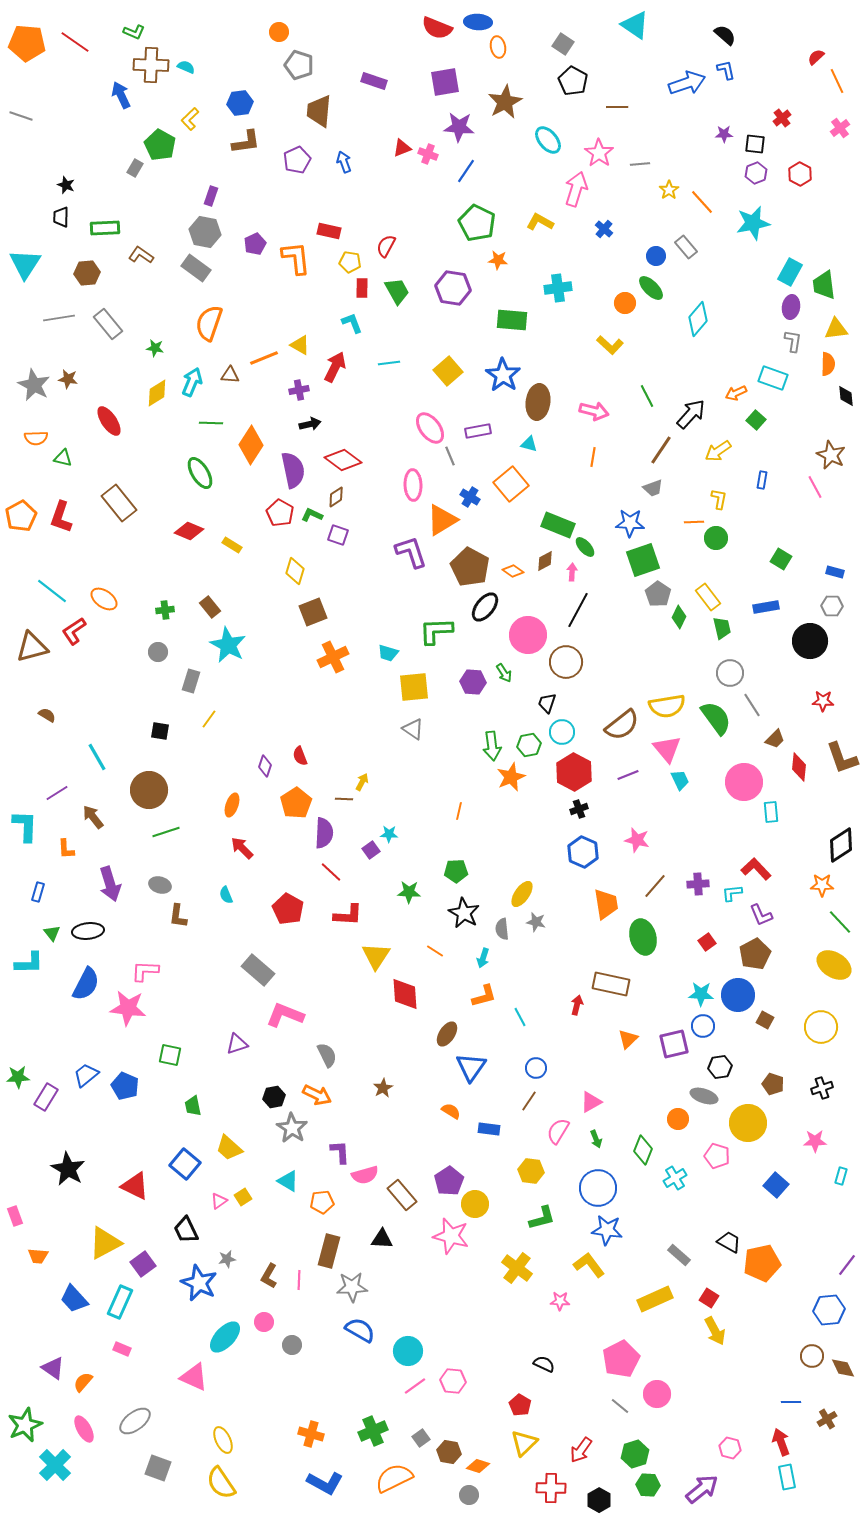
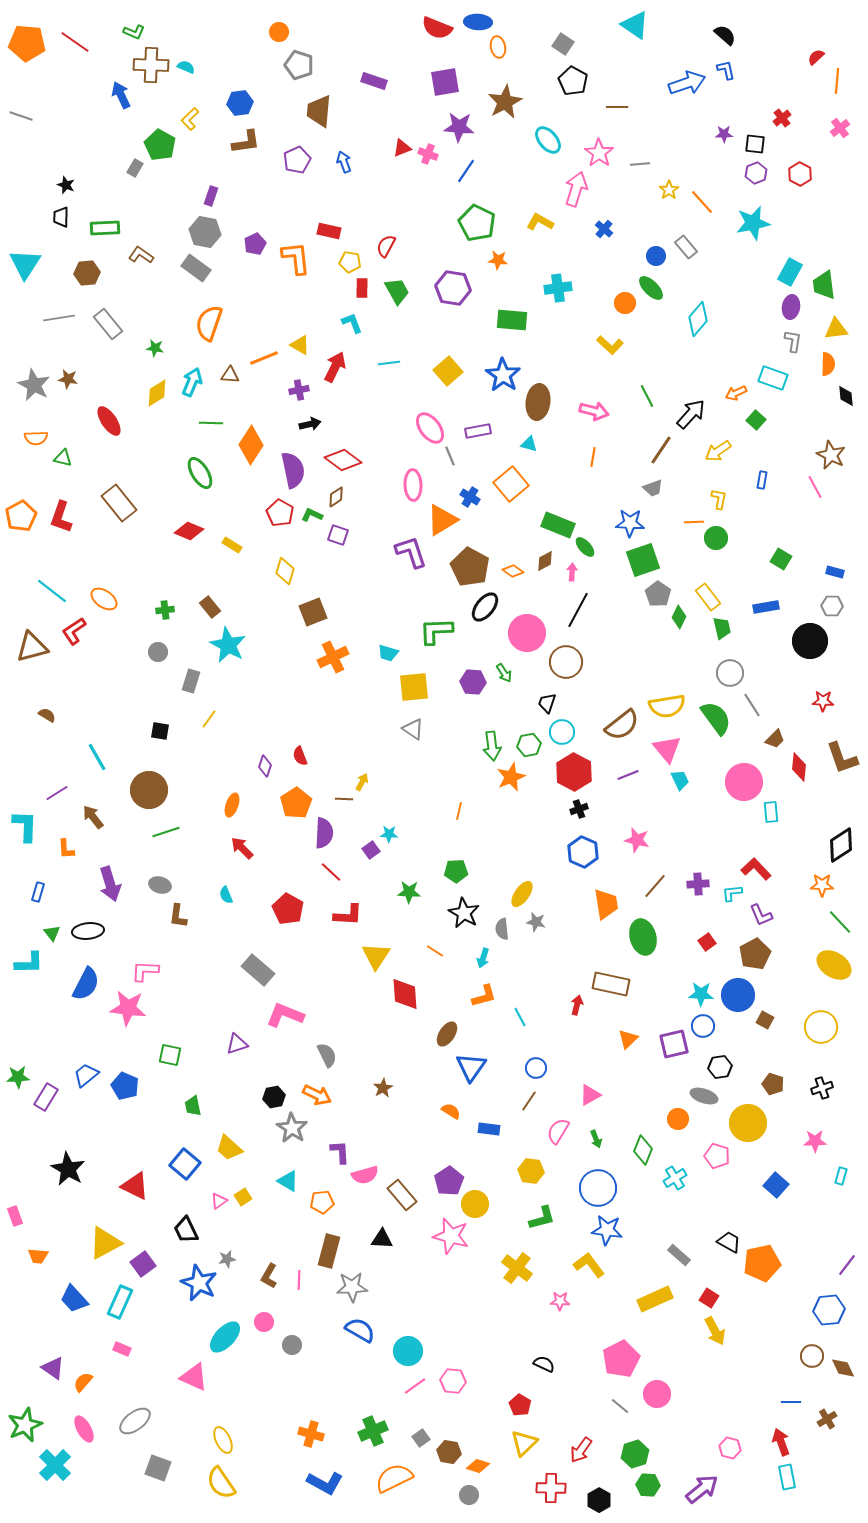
orange line at (837, 81): rotated 30 degrees clockwise
yellow diamond at (295, 571): moved 10 px left
pink circle at (528, 635): moved 1 px left, 2 px up
pink triangle at (591, 1102): moved 1 px left, 7 px up
